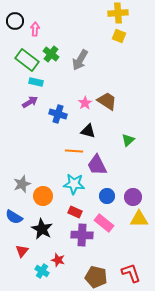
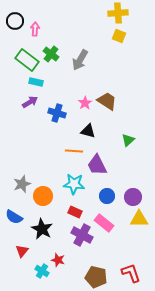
blue cross: moved 1 px left, 1 px up
purple cross: rotated 25 degrees clockwise
